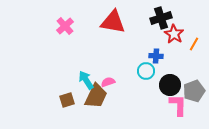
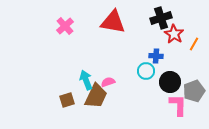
cyan arrow: rotated 12 degrees clockwise
black circle: moved 3 px up
